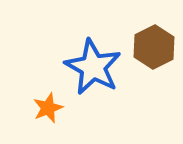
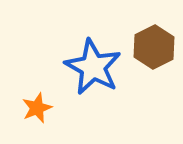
orange star: moved 11 px left
